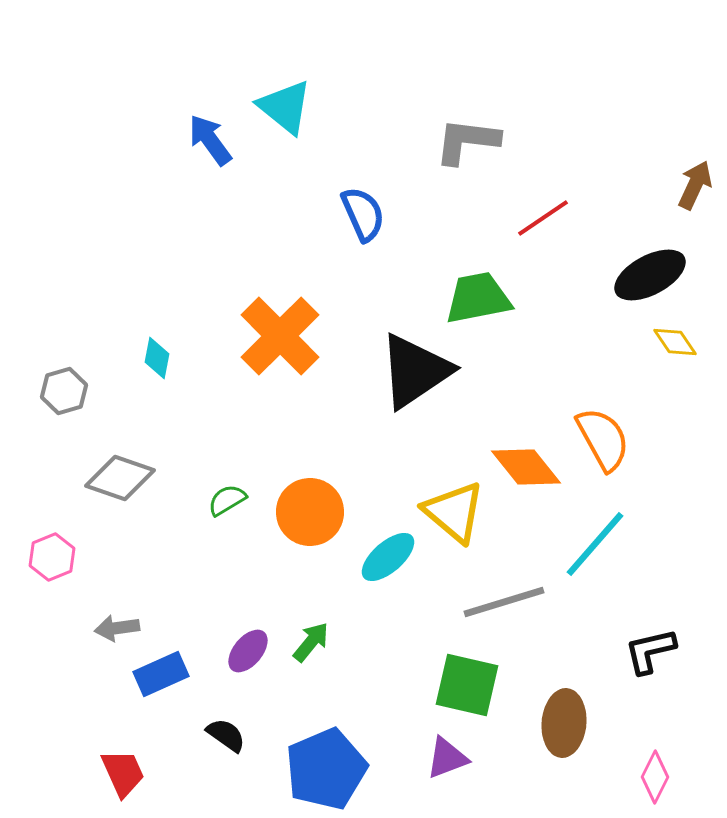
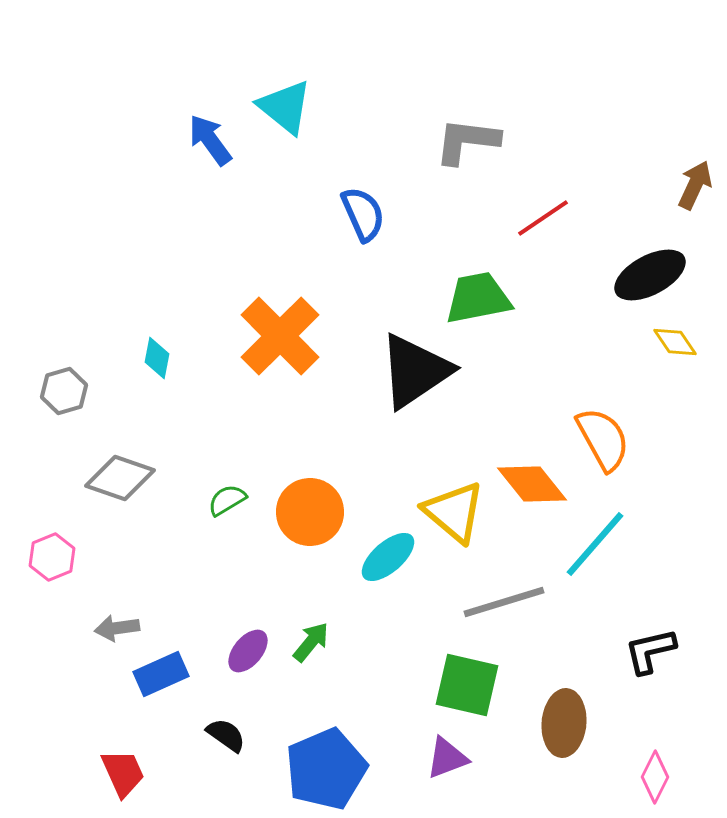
orange diamond: moved 6 px right, 17 px down
